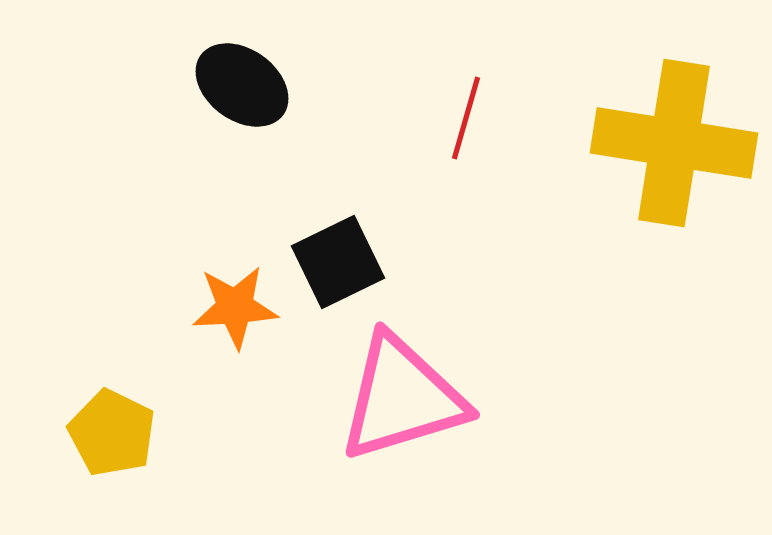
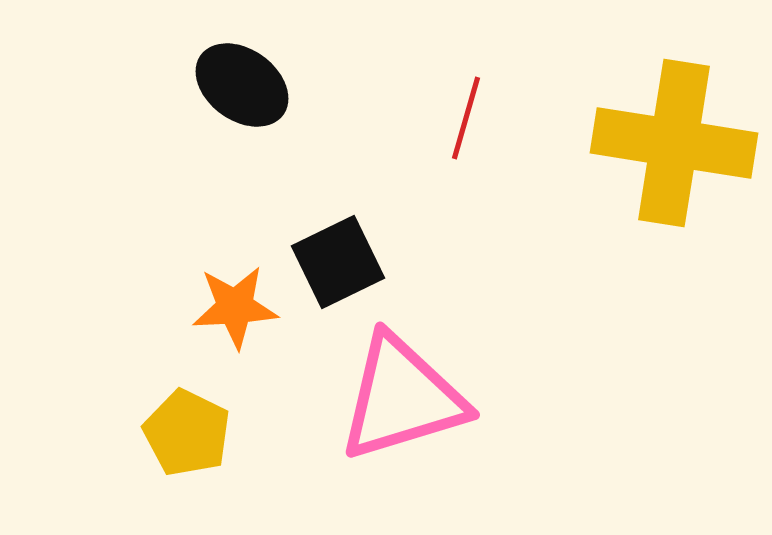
yellow pentagon: moved 75 px right
